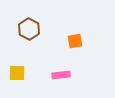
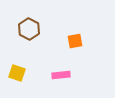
yellow square: rotated 18 degrees clockwise
